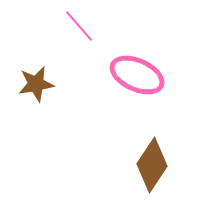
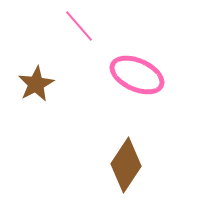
brown star: rotated 18 degrees counterclockwise
brown diamond: moved 26 px left
